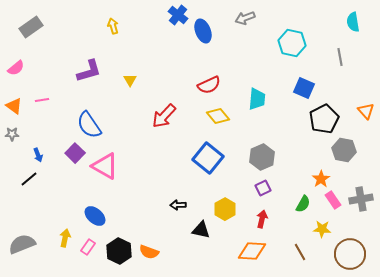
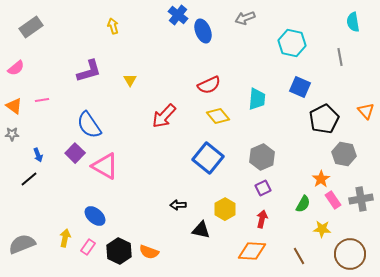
blue square at (304, 88): moved 4 px left, 1 px up
gray hexagon at (344, 150): moved 4 px down
brown line at (300, 252): moved 1 px left, 4 px down
